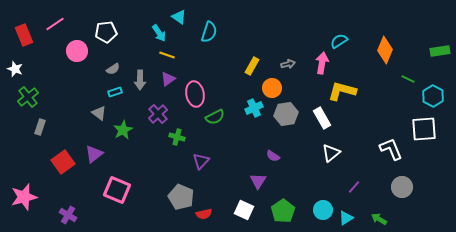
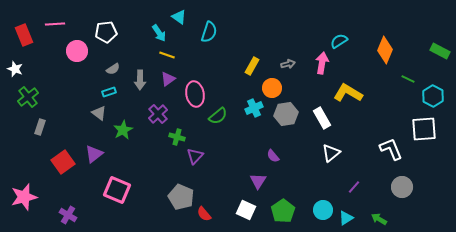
pink line at (55, 24): rotated 30 degrees clockwise
green rectangle at (440, 51): rotated 36 degrees clockwise
yellow L-shape at (342, 91): moved 6 px right, 2 px down; rotated 16 degrees clockwise
cyan rectangle at (115, 92): moved 6 px left
green semicircle at (215, 117): moved 3 px right, 1 px up; rotated 12 degrees counterclockwise
purple semicircle at (273, 156): rotated 16 degrees clockwise
purple triangle at (201, 161): moved 6 px left, 5 px up
white square at (244, 210): moved 2 px right
red semicircle at (204, 214): rotated 63 degrees clockwise
